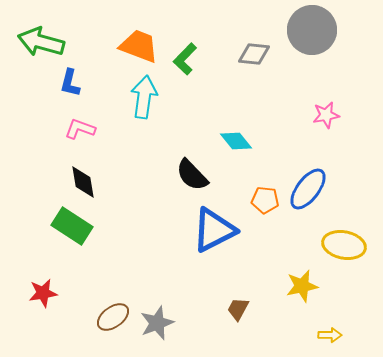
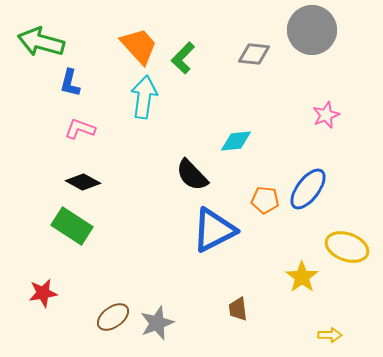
orange trapezoid: rotated 27 degrees clockwise
green L-shape: moved 2 px left, 1 px up
pink star: rotated 12 degrees counterclockwise
cyan diamond: rotated 56 degrees counterclockwise
black diamond: rotated 52 degrees counterclockwise
yellow ellipse: moved 3 px right, 2 px down; rotated 9 degrees clockwise
yellow star: moved 9 px up; rotated 24 degrees counterclockwise
brown trapezoid: rotated 35 degrees counterclockwise
